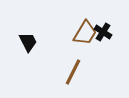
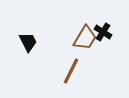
brown trapezoid: moved 5 px down
brown line: moved 2 px left, 1 px up
